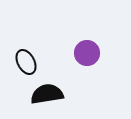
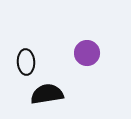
black ellipse: rotated 25 degrees clockwise
